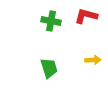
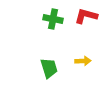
green cross: moved 2 px right, 2 px up
yellow arrow: moved 10 px left, 1 px down
